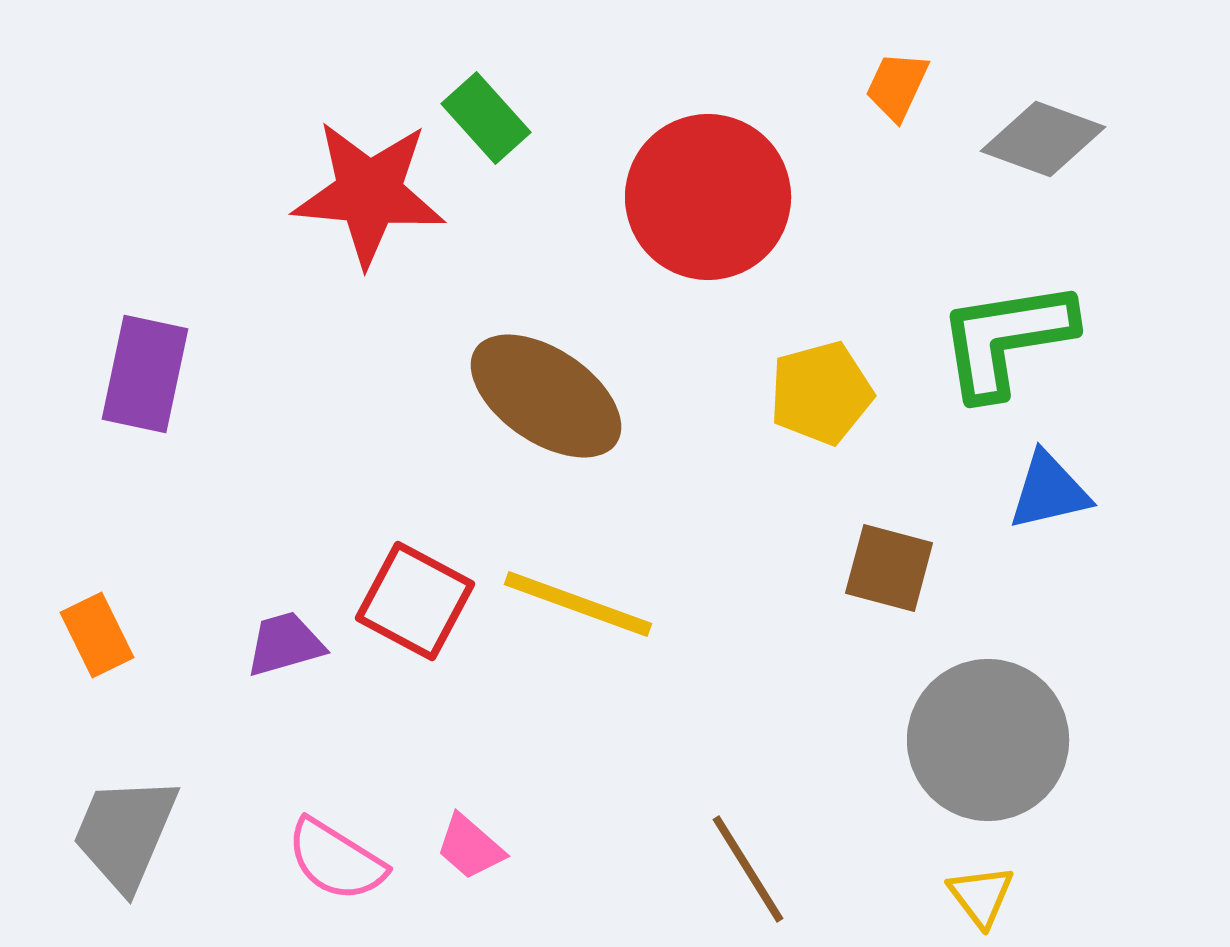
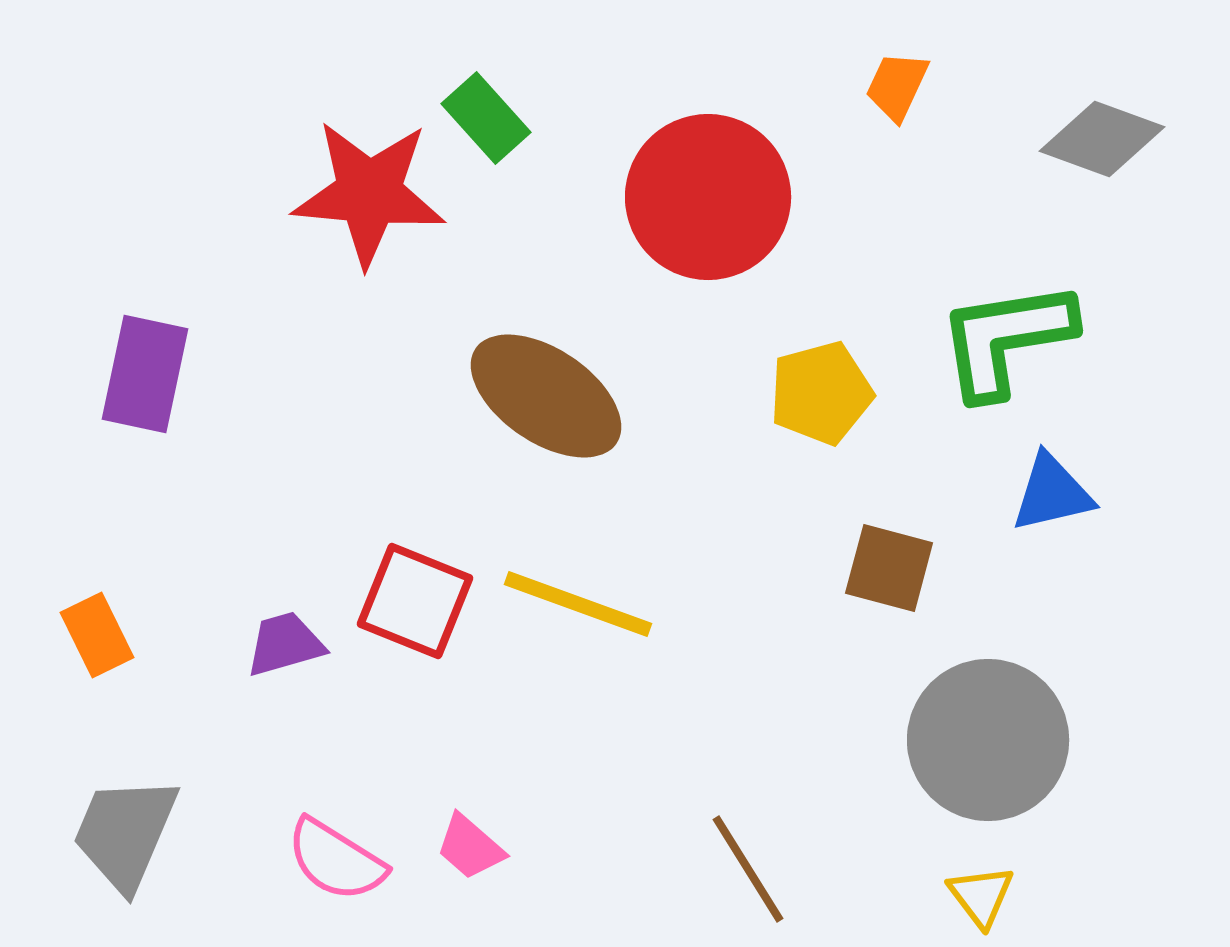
gray diamond: moved 59 px right
blue triangle: moved 3 px right, 2 px down
red square: rotated 6 degrees counterclockwise
